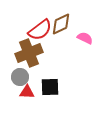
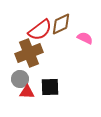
gray circle: moved 2 px down
